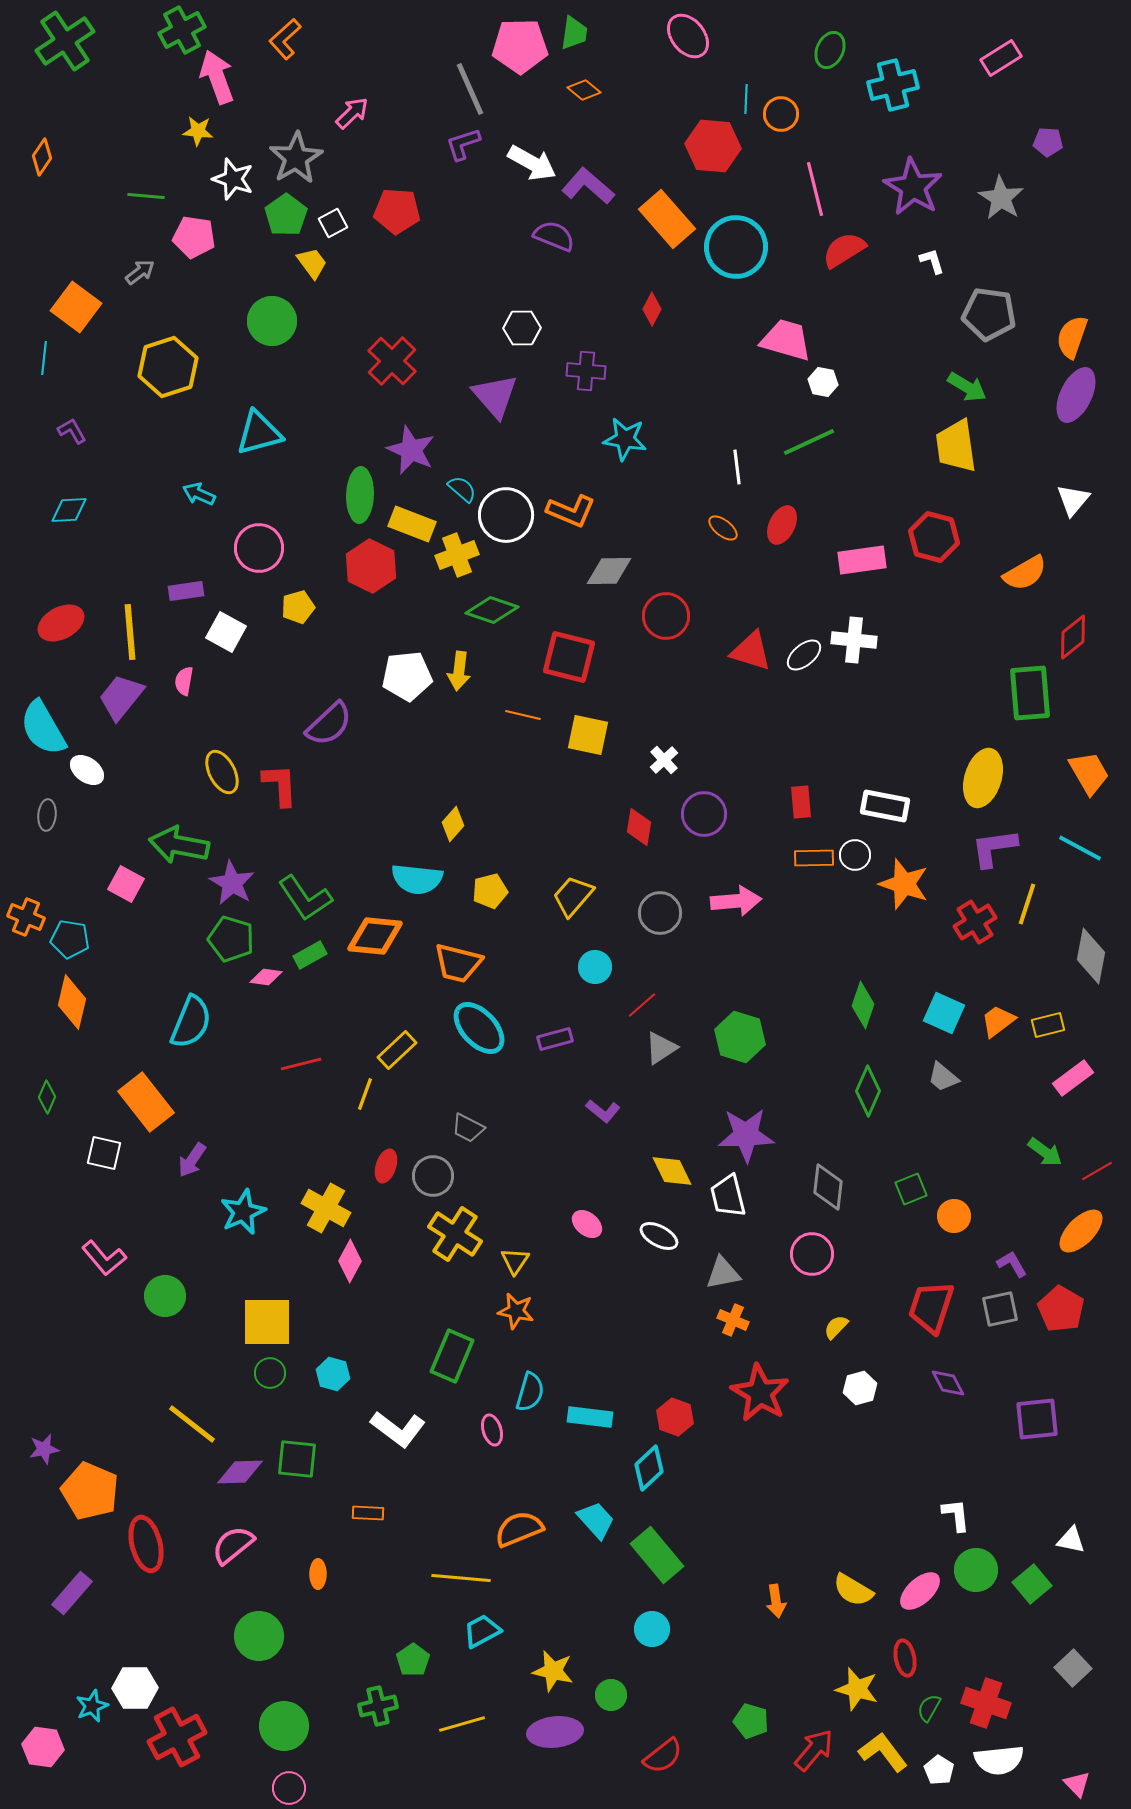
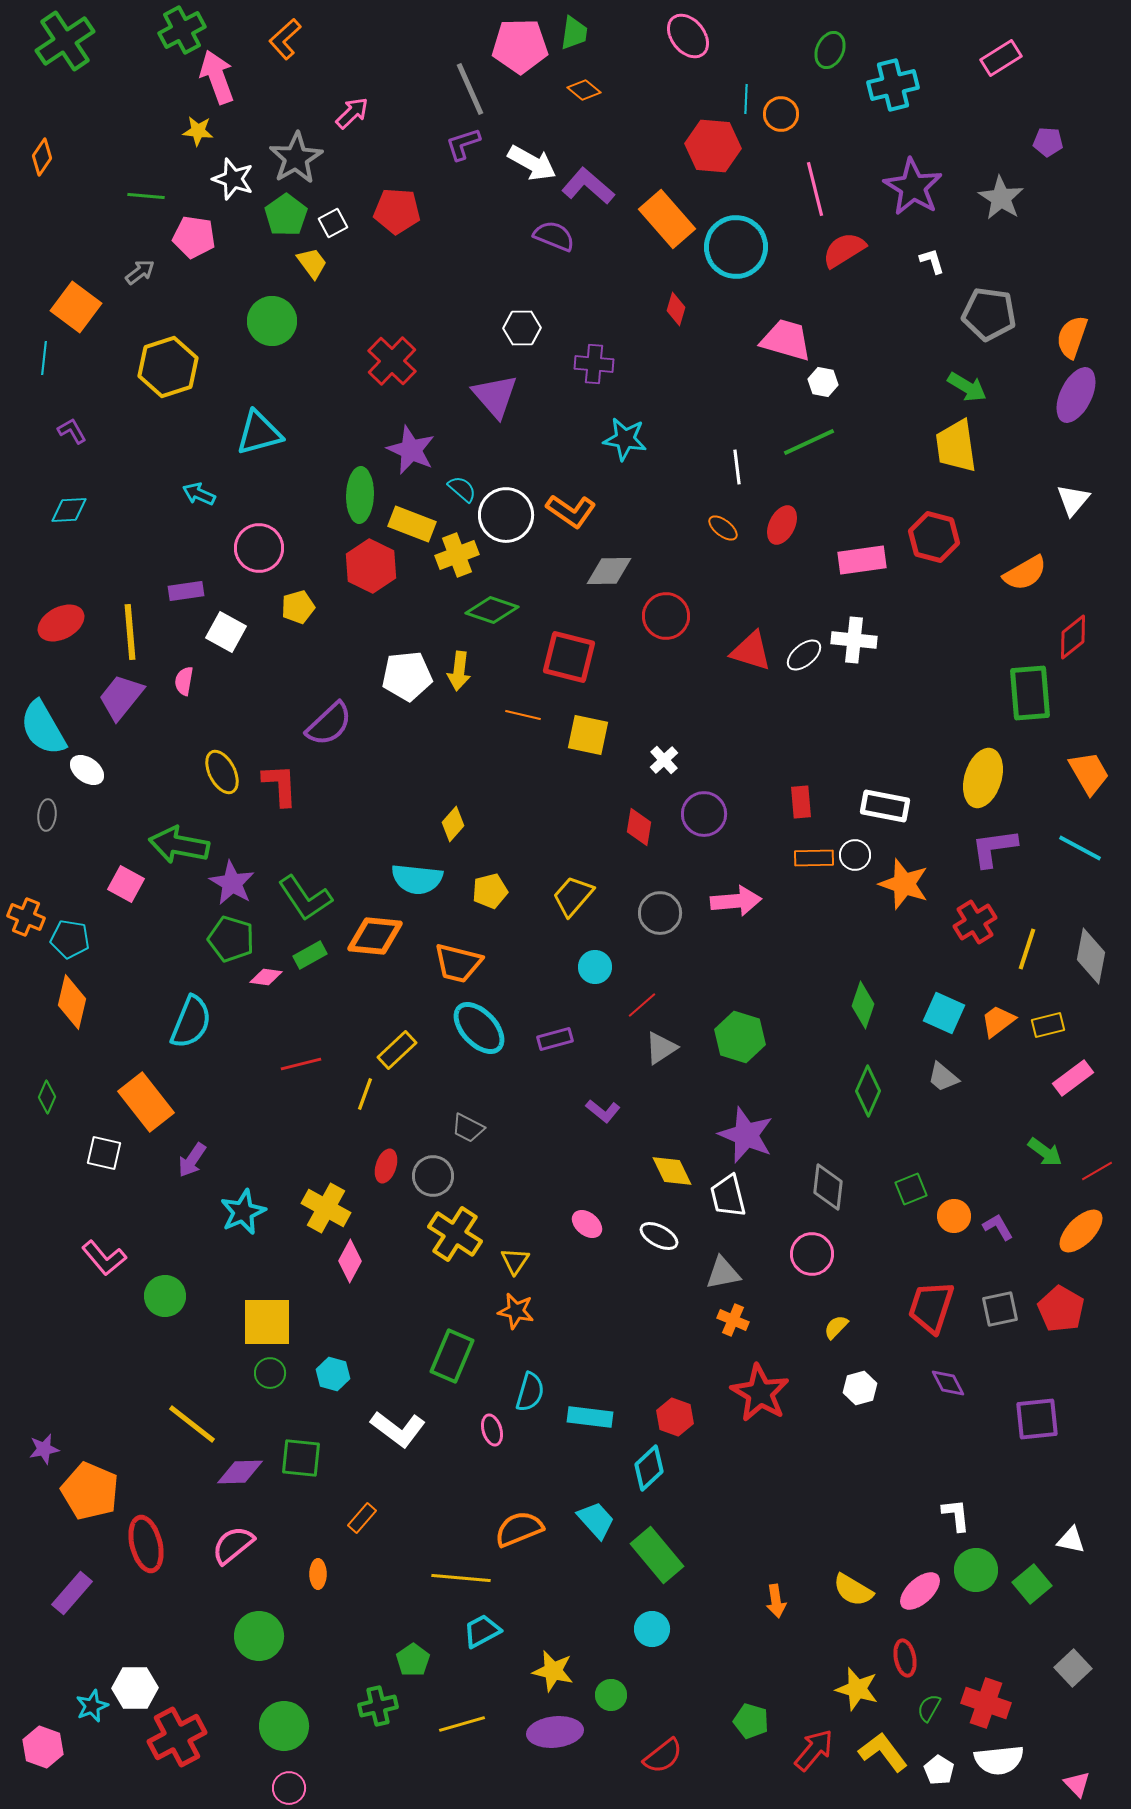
red diamond at (652, 309): moved 24 px right; rotated 12 degrees counterclockwise
purple cross at (586, 371): moved 8 px right, 7 px up
orange L-shape at (571, 511): rotated 12 degrees clockwise
yellow line at (1027, 904): moved 45 px down
purple star at (746, 1135): rotated 24 degrees clockwise
purple L-shape at (1012, 1264): moved 14 px left, 37 px up
green square at (297, 1459): moved 4 px right, 1 px up
orange rectangle at (368, 1513): moved 6 px left, 5 px down; rotated 52 degrees counterclockwise
pink hexagon at (43, 1747): rotated 12 degrees clockwise
